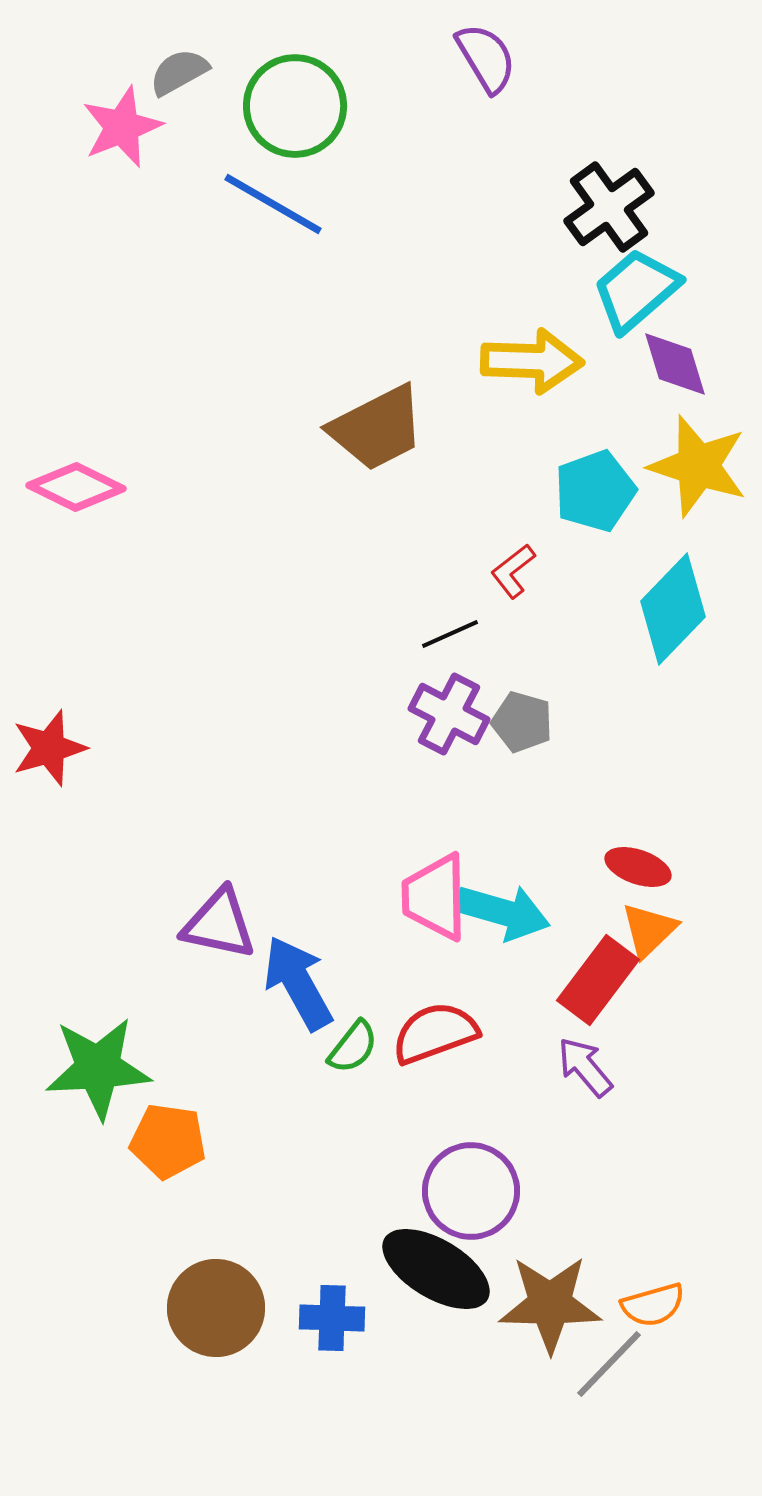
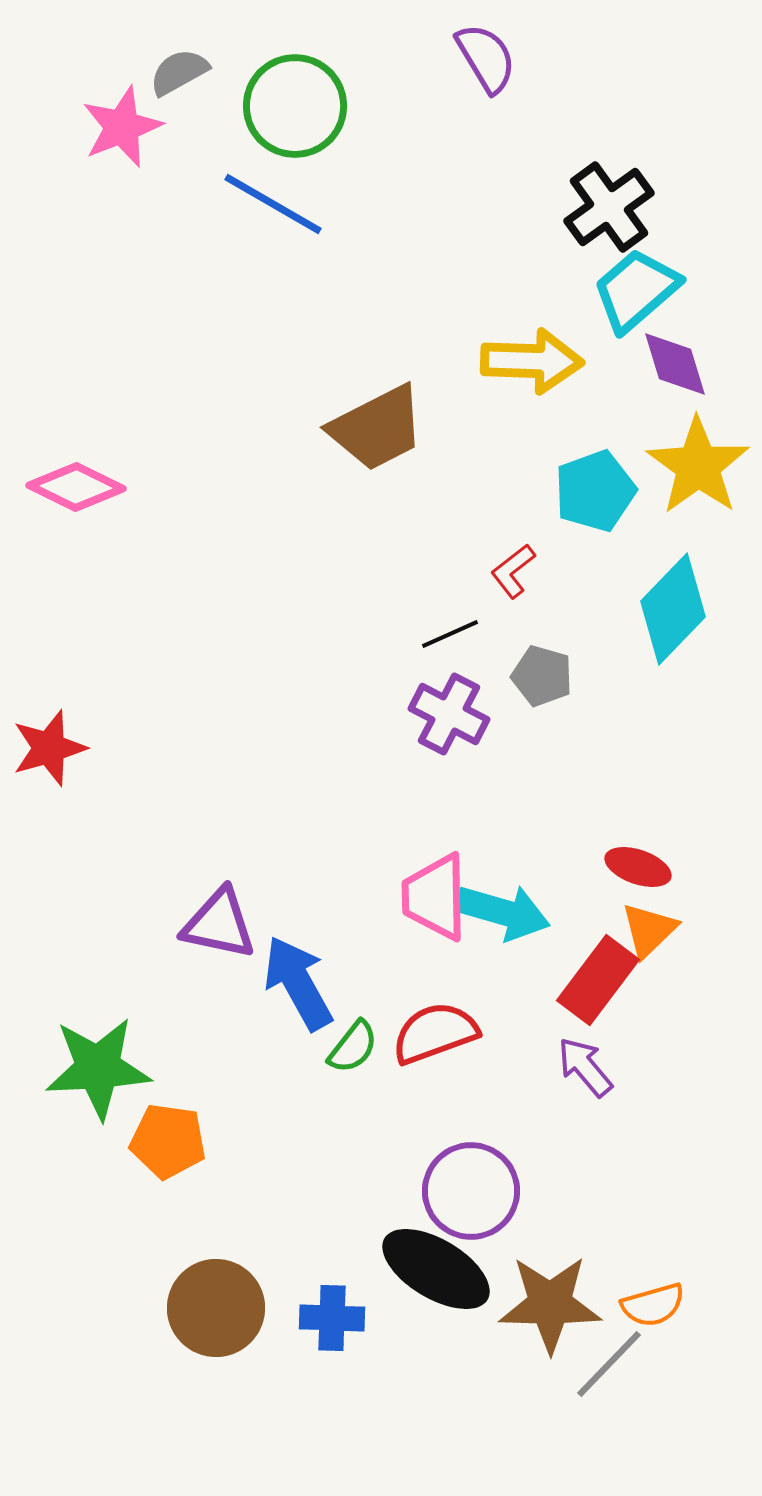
yellow star: rotated 18 degrees clockwise
gray pentagon: moved 20 px right, 46 px up
